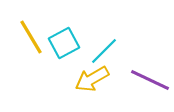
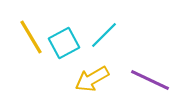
cyan line: moved 16 px up
